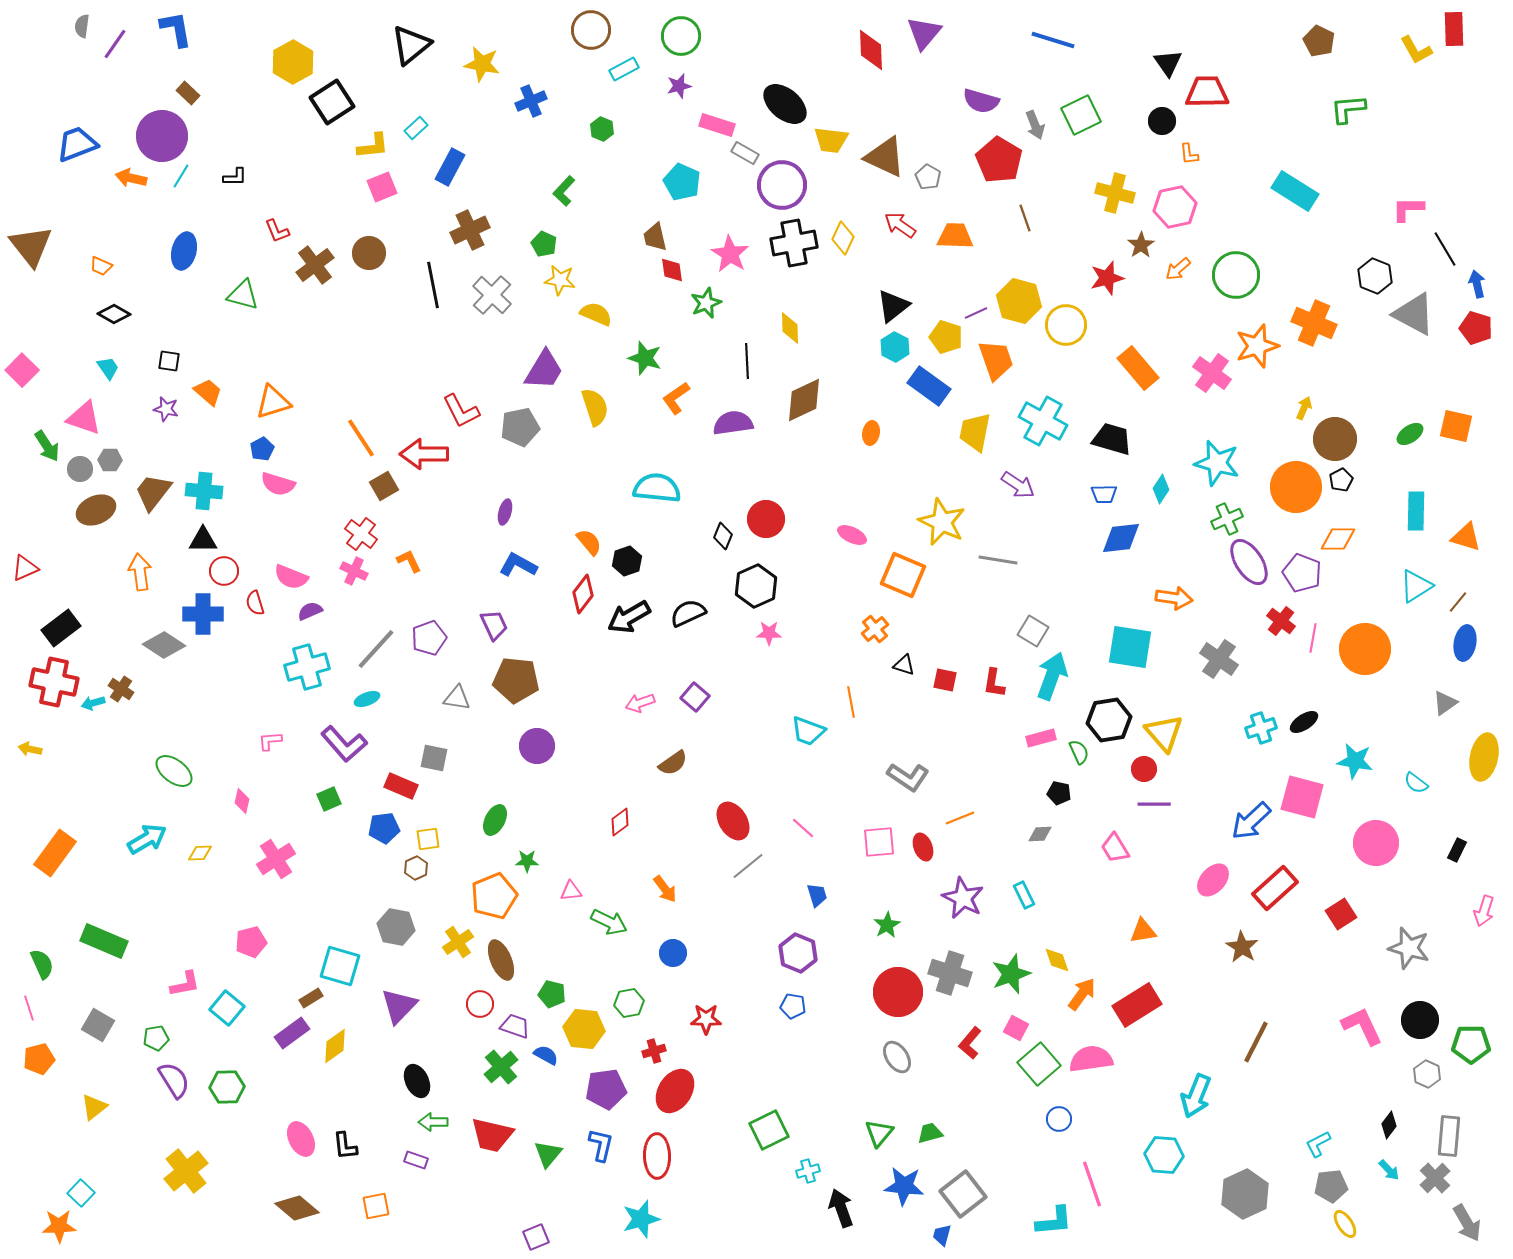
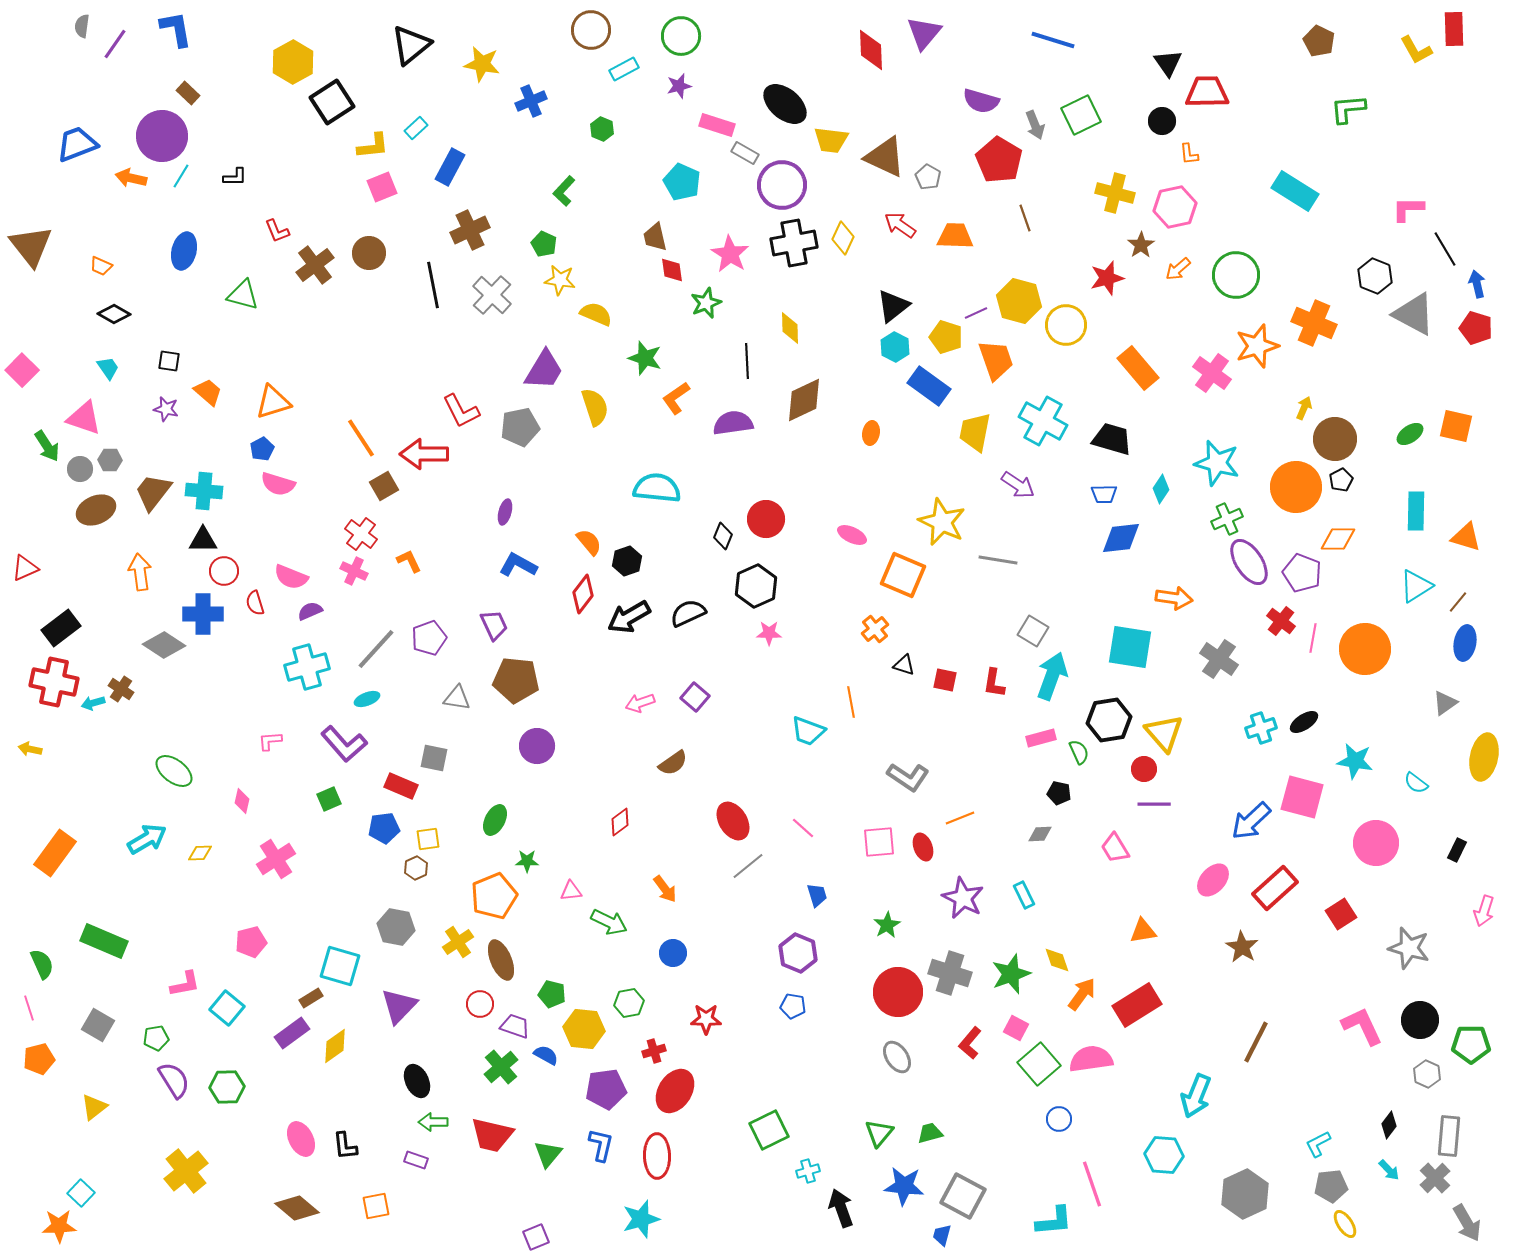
gray square at (963, 1194): moved 2 px down; rotated 24 degrees counterclockwise
